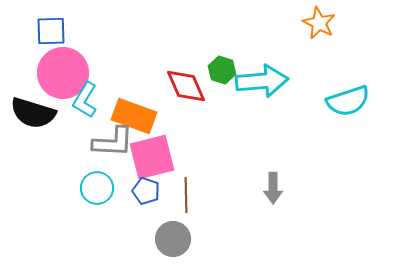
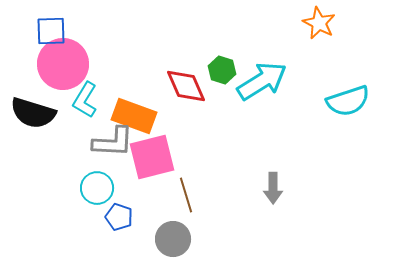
pink circle: moved 9 px up
cyan arrow: rotated 27 degrees counterclockwise
blue pentagon: moved 27 px left, 26 px down
brown line: rotated 16 degrees counterclockwise
